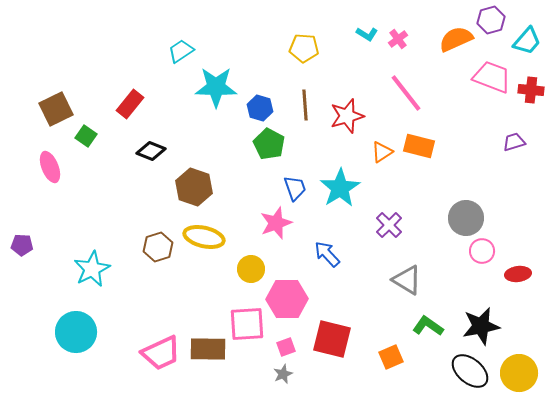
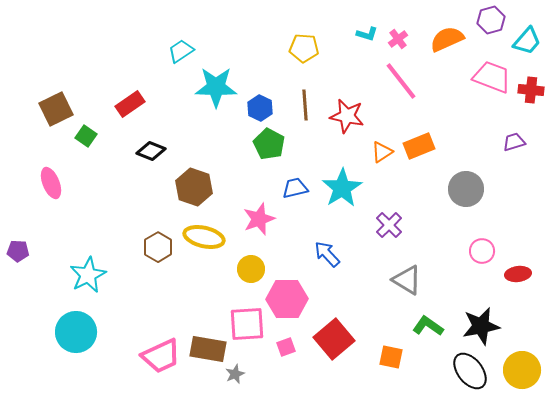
cyan L-shape at (367, 34): rotated 15 degrees counterclockwise
orange semicircle at (456, 39): moved 9 px left
pink line at (406, 93): moved 5 px left, 12 px up
red rectangle at (130, 104): rotated 16 degrees clockwise
blue hexagon at (260, 108): rotated 10 degrees clockwise
red star at (347, 116): rotated 28 degrees clockwise
orange rectangle at (419, 146): rotated 36 degrees counterclockwise
pink ellipse at (50, 167): moved 1 px right, 16 px down
blue trapezoid at (295, 188): rotated 84 degrees counterclockwise
cyan star at (340, 188): moved 2 px right
gray circle at (466, 218): moved 29 px up
pink star at (276, 223): moved 17 px left, 4 px up
purple pentagon at (22, 245): moved 4 px left, 6 px down
brown hexagon at (158, 247): rotated 12 degrees counterclockwise
cyan star at (92, 269): moved 4 px left, 6 px down
red square at (332, 339): moved 2 px right; rotated 36 degrees clockwise
brown rectangle at (208, 349): rotated 9 degrees clockwise
pink trapezoid at (161, 353): moved 3 px down
orange square at (391, 357): rotated 35 degrees clockwise
black ellipse at (470, 371): rotated 12 degrees clockwise
yellow circle at (519, 373): moved 3 px right, 3 px up
gray star at (283, 374): moved 48 px left
